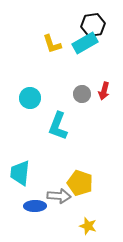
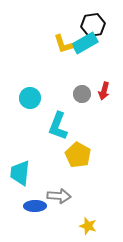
yellow L-shape: moved 11 px right
yellow pentagon: moved 2 px left, 28 px up; rotated 10 degrees clockwise
